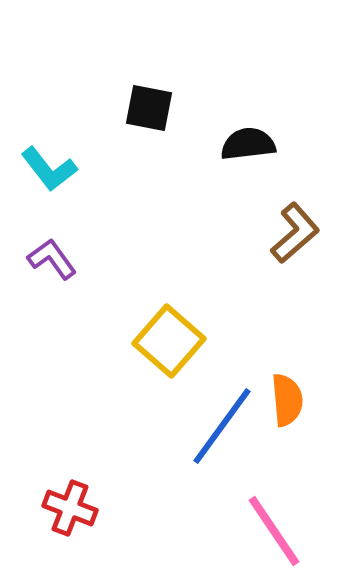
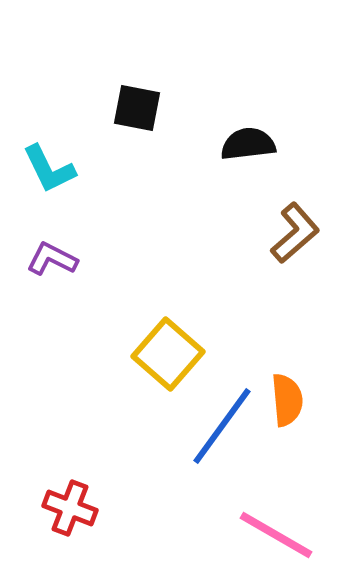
black square: moved 12 px left
cyan L-shape: rotated 12 degrees clockwise
purple L-shape: rotated 27 degrees counterclockwise
yellow square: moved 1 px left, 13 px down
pink line: moved 2 px right, 4 px down; rotated 26 degrees counterclockwise
